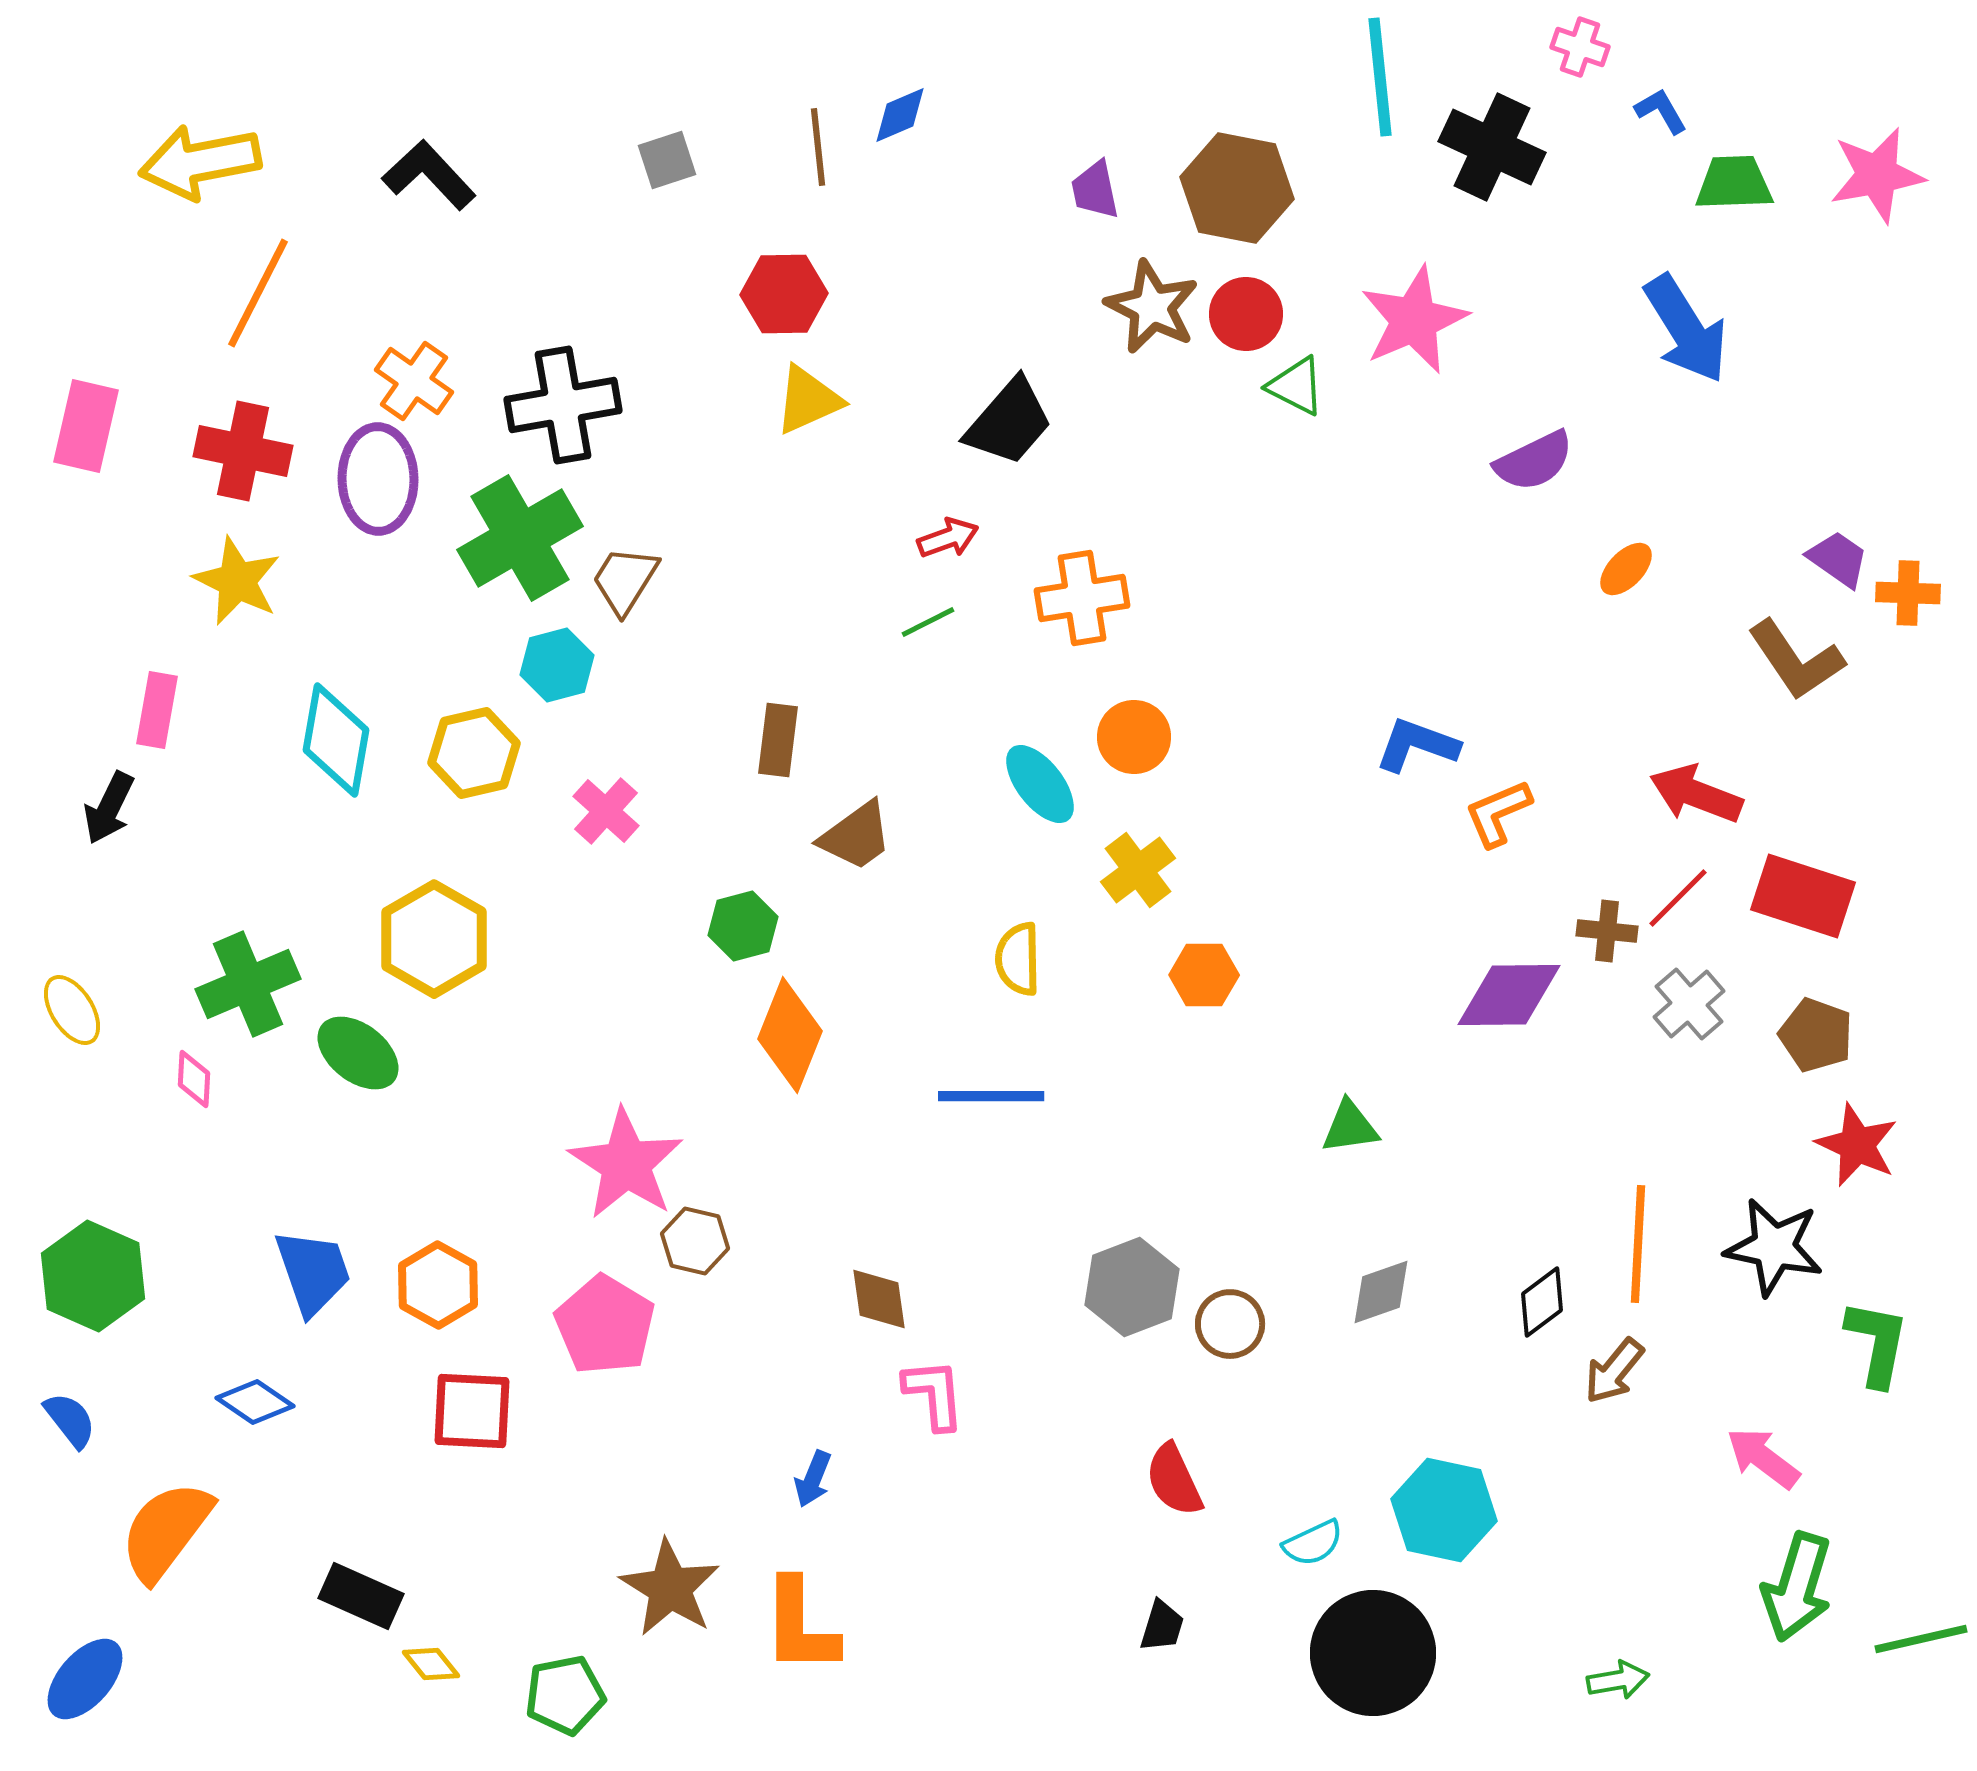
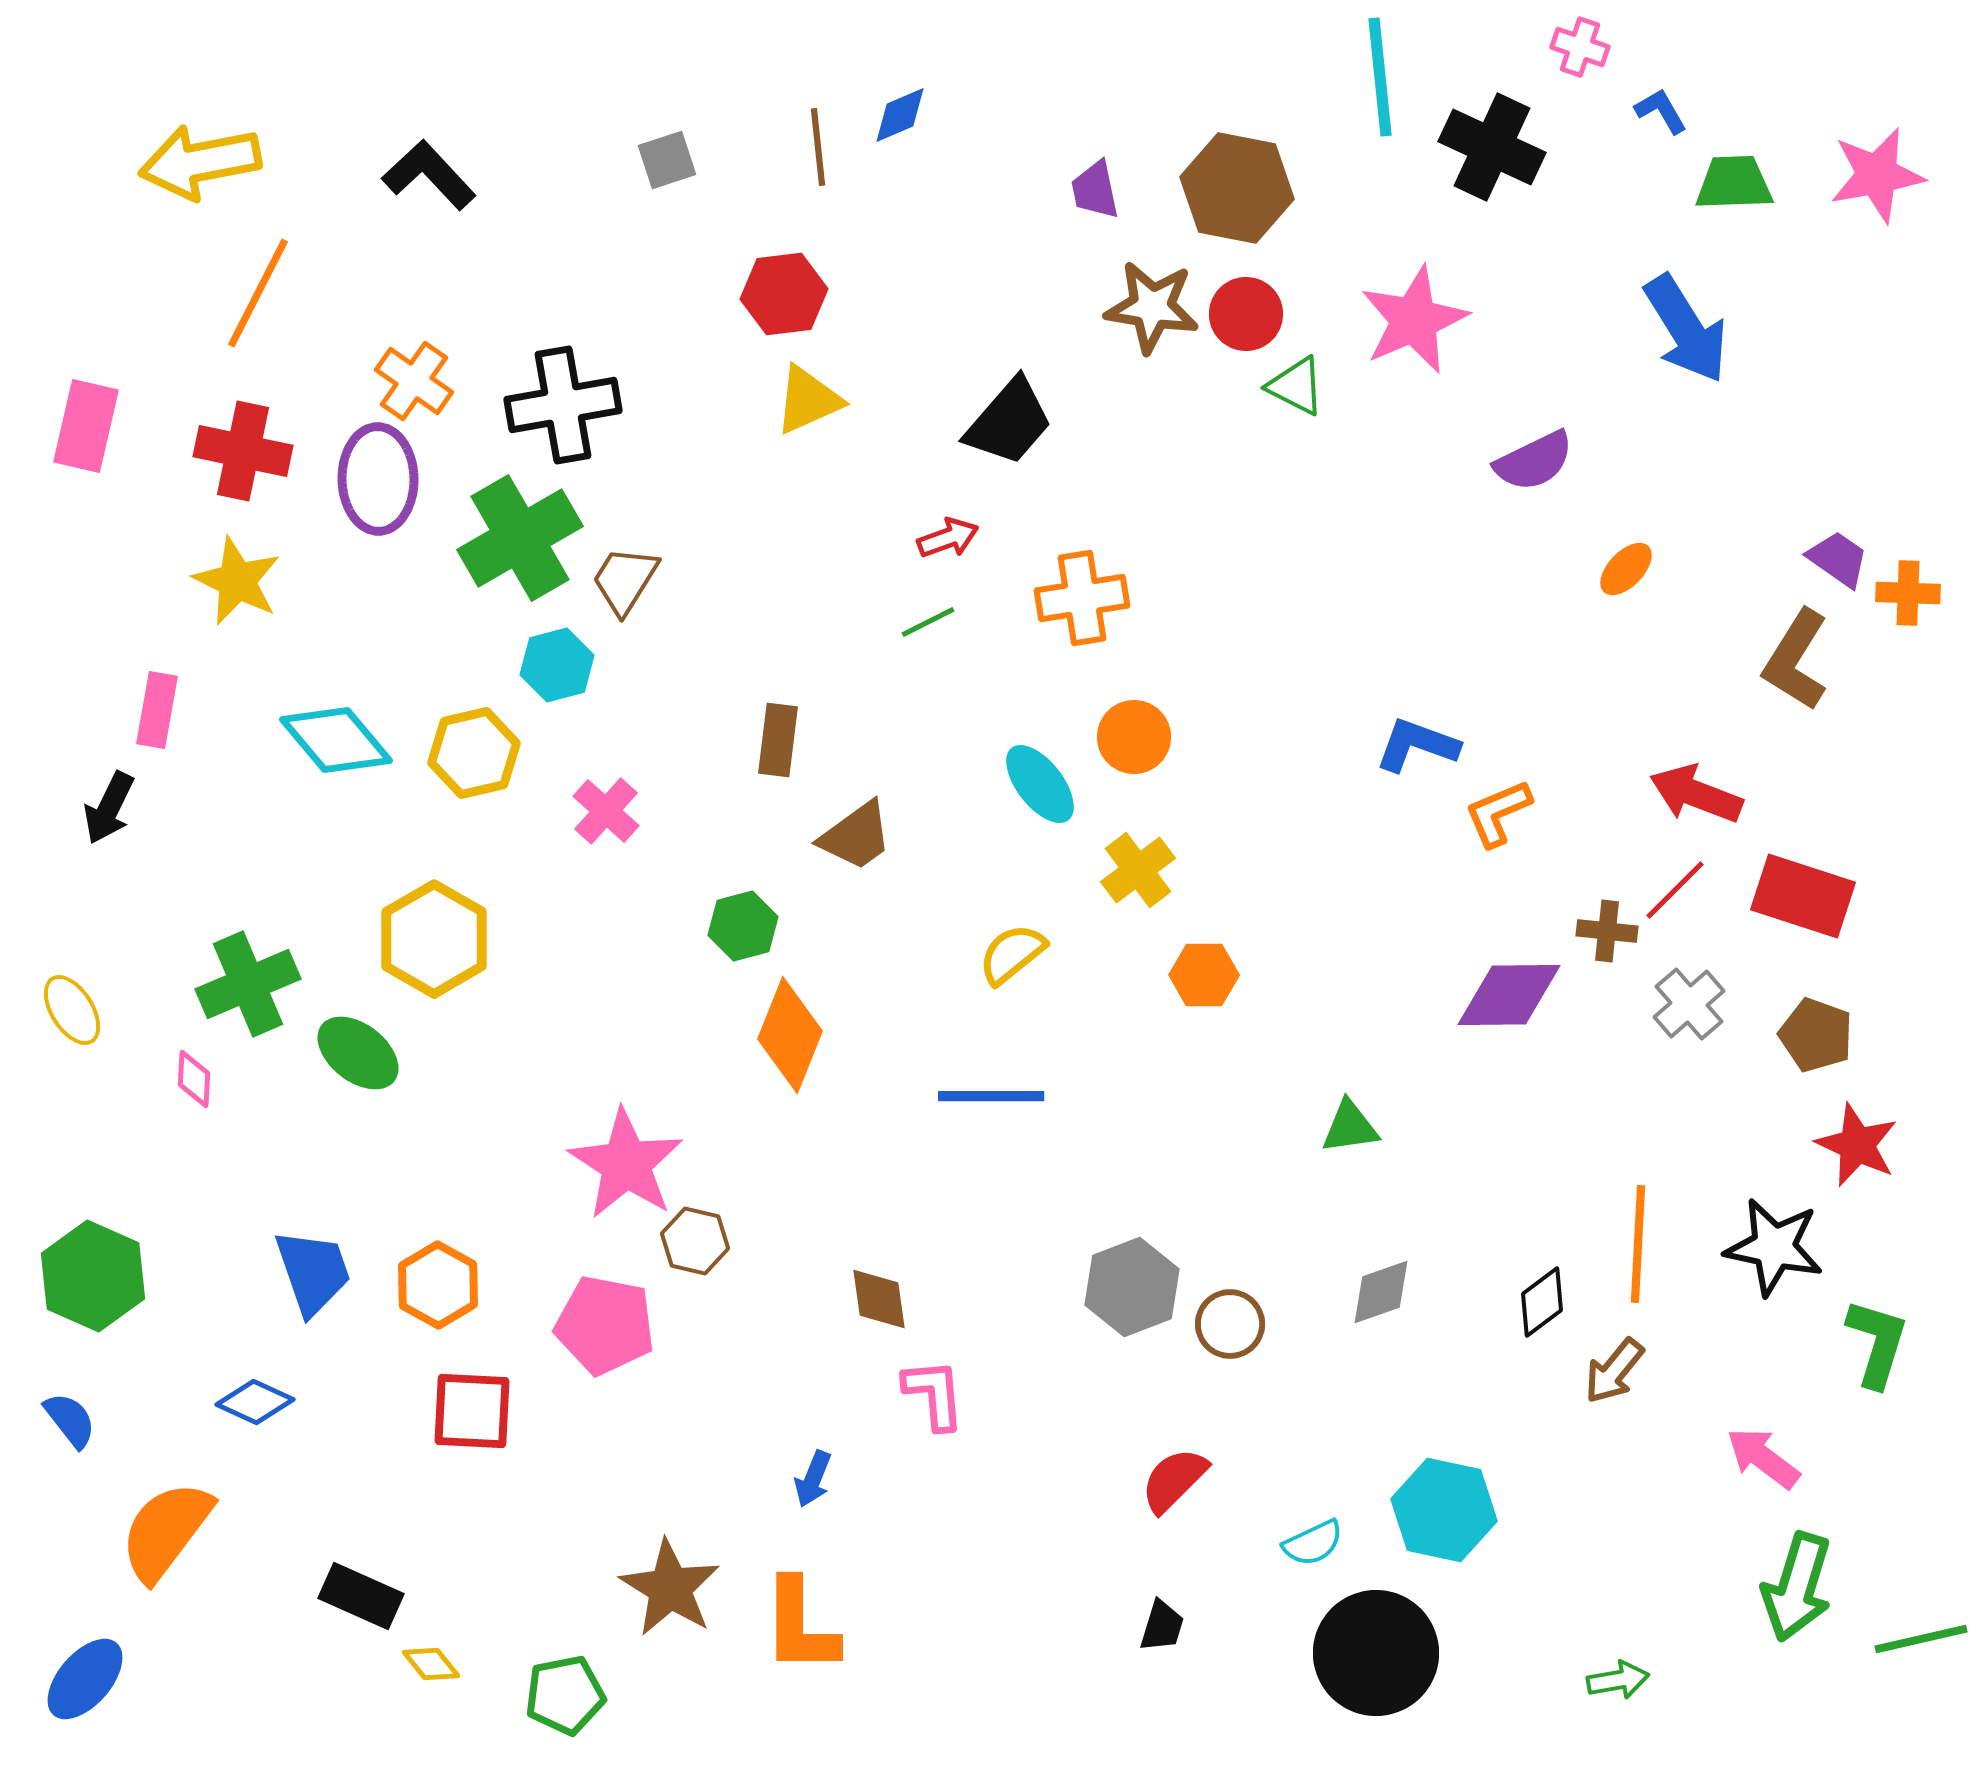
red hexagon at (784, 294): rotated 6 degrees counterclockwise
brown star at (1152, 307): rotated 18 degrees counterclockwise
brown L-shape at (1796, 660): rotated 66 degrees clockwise
cyan diamond at (336, 740): rotated 50 degrees counterclockwise
red line at (1678, 898): moved 3 px left, 8 px up
yellow semicircle at (1018, 959): moved 6 px left, 5 px up; rotated 52 degrees clockwise
pink pentagon at (605, 1325): rotated 20 degrees counterclockwise
green L-shape at (1877, 1343): rotated 6 degrees clockwise
blue diamond at (255, 1402): rotated 10 degrees counterclockwise
red semicircle at (1174, 1480): rotated 70 degrees clockwise
black circle at (1373, 1653): moved 3 px right
